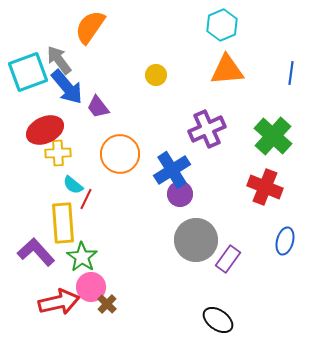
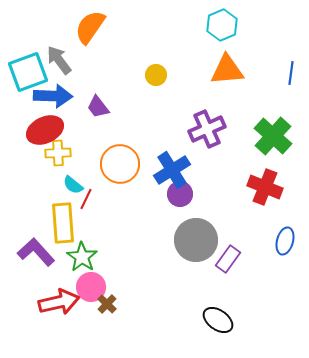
blue arrow: moved 14 px left, 9 px down; rotated 48 degrees counterclockwise
orange circle: moved 10 px down
